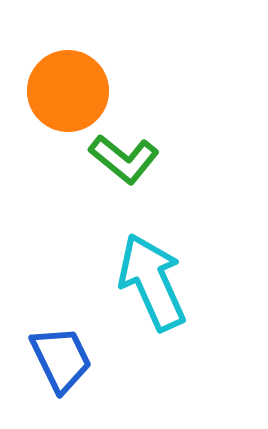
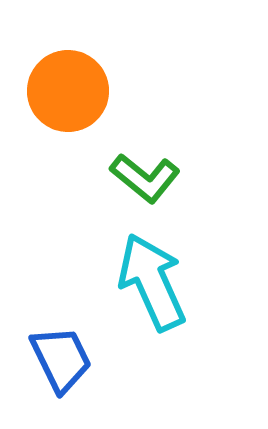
green L-shape: moved 21 px right, 19 px down
